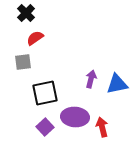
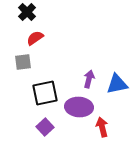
black cross: moved 1 px right, 1 px up
purple arrow: moved 2 px left
purple ellipse: moved 4 px right, 10 px up
